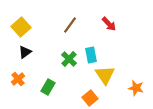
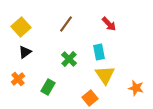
brown line: moved 4 px left, 1 px up
cyan rectangle: moved 8 px right, 3 px up
